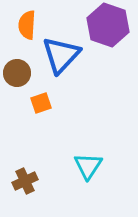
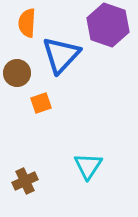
orange semicircle: moved 2 px up
